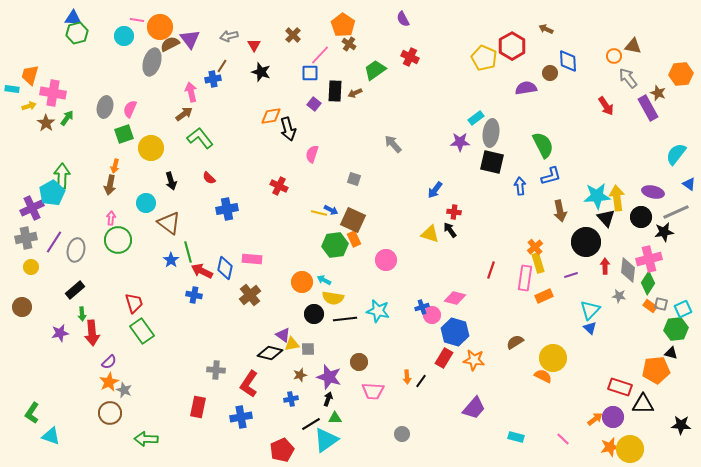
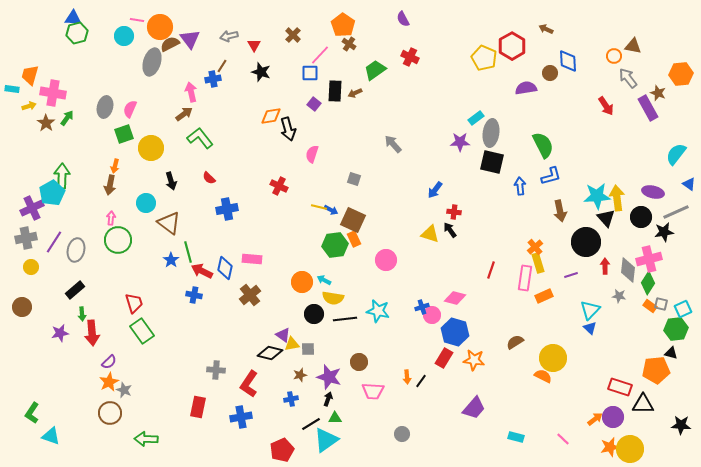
yellow line at (319, 213): moved 6 px up
